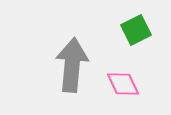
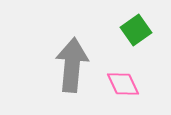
green square: rotated 8 degrees counterclockwise
